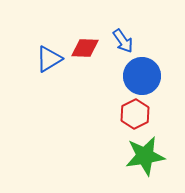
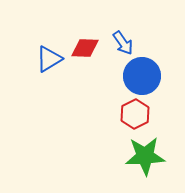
blue arrow: moved 2 px down
green star: rotated 6 degrees clockwise
